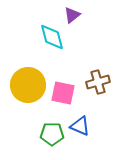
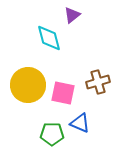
cyan diamond: moved 3 px left, 1 px down
blue triangle: moved 3 px up
